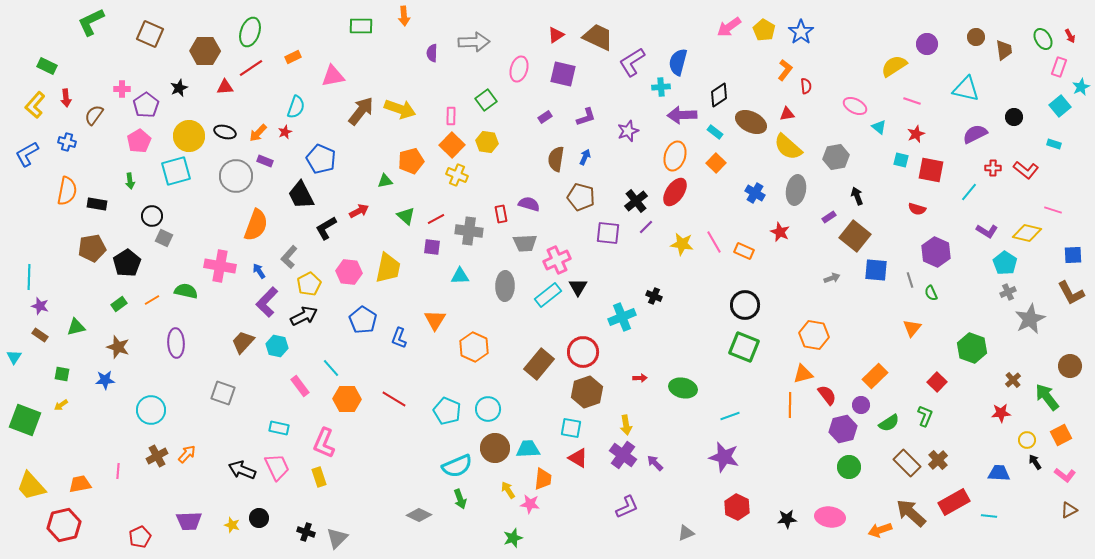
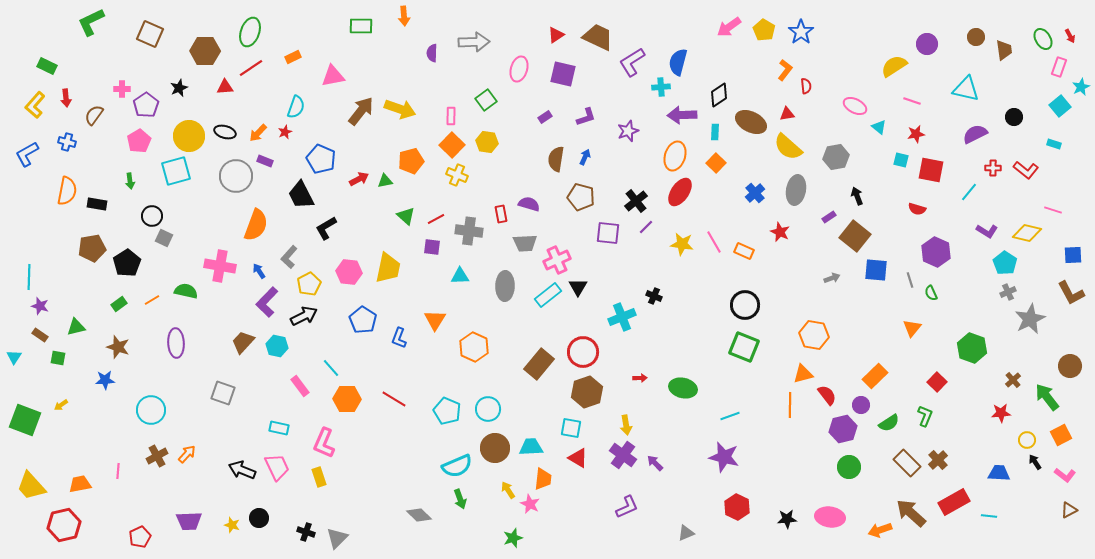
cyan rectangle at (715, 132): rotated 56 degrees clockwise
red star at (916, 134): rotated 12 degrees clockwise
red ellipse at (675, 192): moved 5 px right
blue cross at (755, 193): rotated 18 degrees clockwise
red arrow at (359, 211): moved 32 px up
green square at (62, 374): moved 4 px left, 16 px up
cyan trapezoid at (528, 449): moved 3 px right, 2 px up
pink star at (530, 504): rotated 18 degrees clockwise
gray diamond at (419, 515): rotated 20 degrees clockwise
